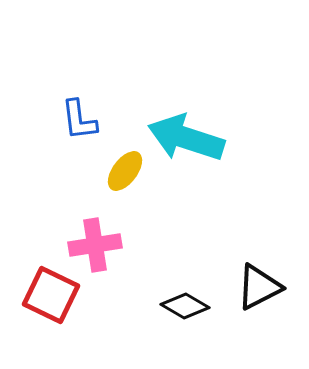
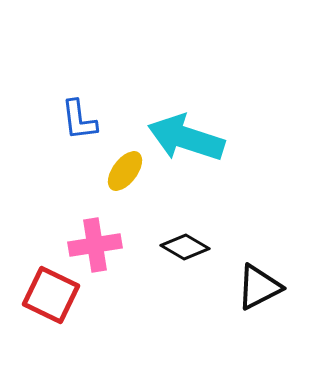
black diamond: moved 59 px up
